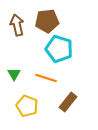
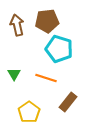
yellow pentagon: moved 2 px right, 6 px down; rotated 15 degrees clockwise
